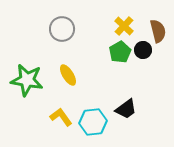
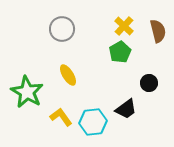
black circle: moved 6 px right, 33 px down
green star: moved 12 px down; rotated 20 degrees clockwise
